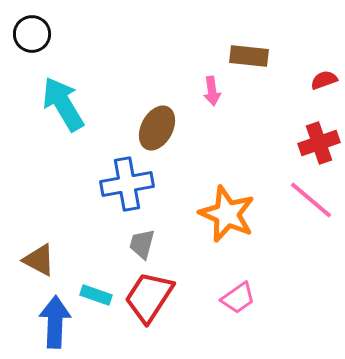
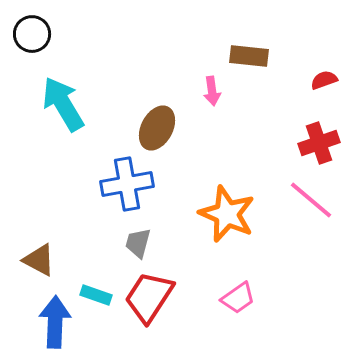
gray trapezoid: moved 4 px left, 1 px up
